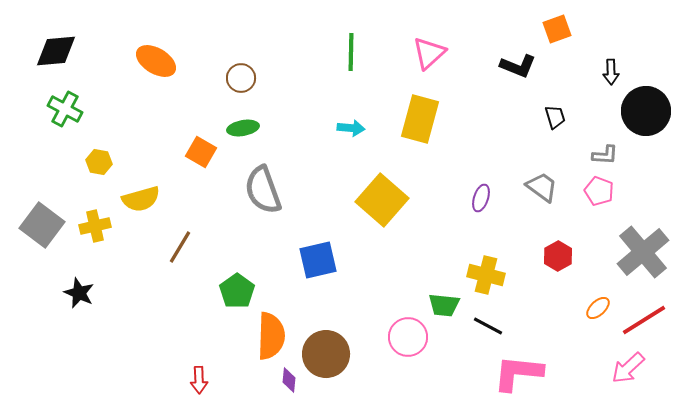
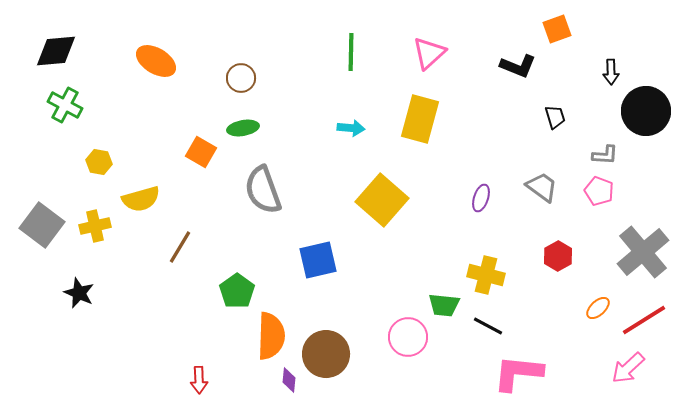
green cross at (65, 109): moved 4 px up
